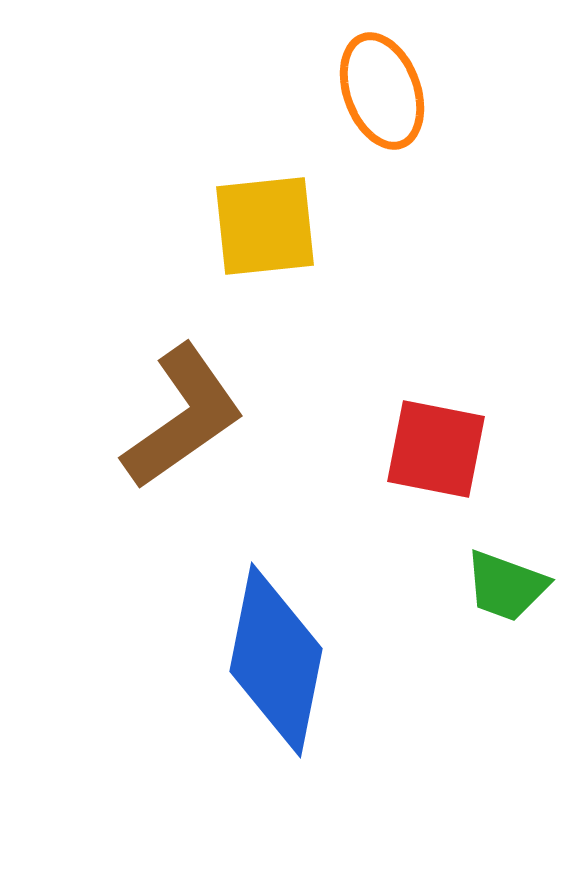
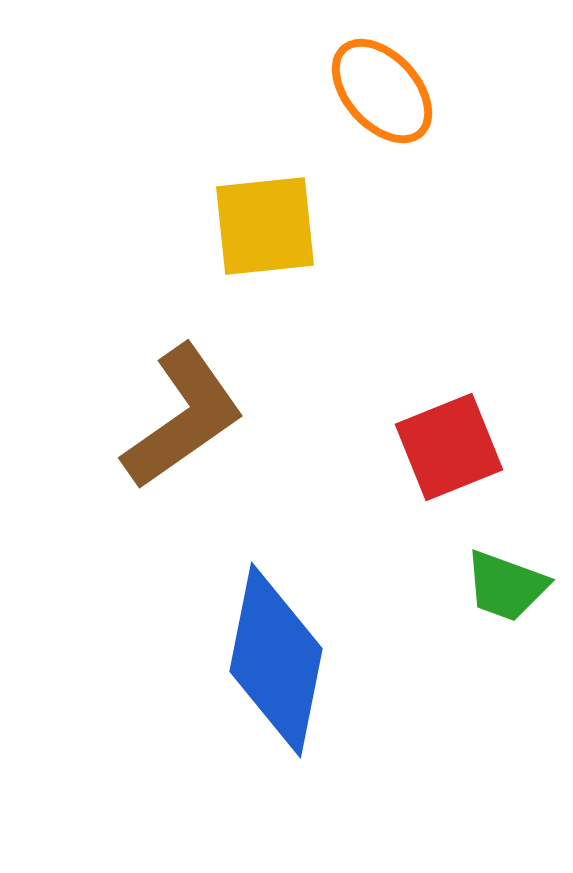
orange ellipse: rotated 22 degrees counterclockwise
red square: moved 13 px right, 2 px up; rotated 33 degrees counterclockwise
